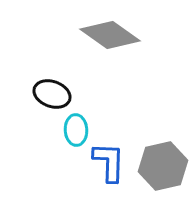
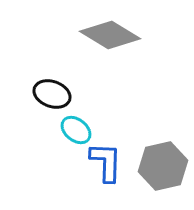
gray diamond: rotated 4 degrees counterclockwise
cyan ellipse: rotated 48 degrees counterclockwise
blue L-shape: moved 3 px left
